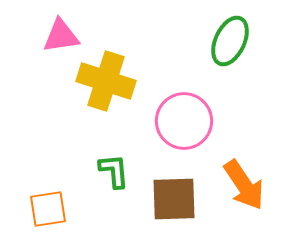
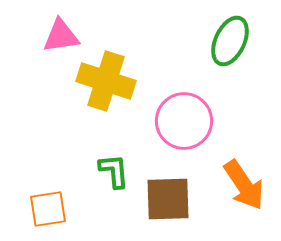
brown square: moved 6 px left
